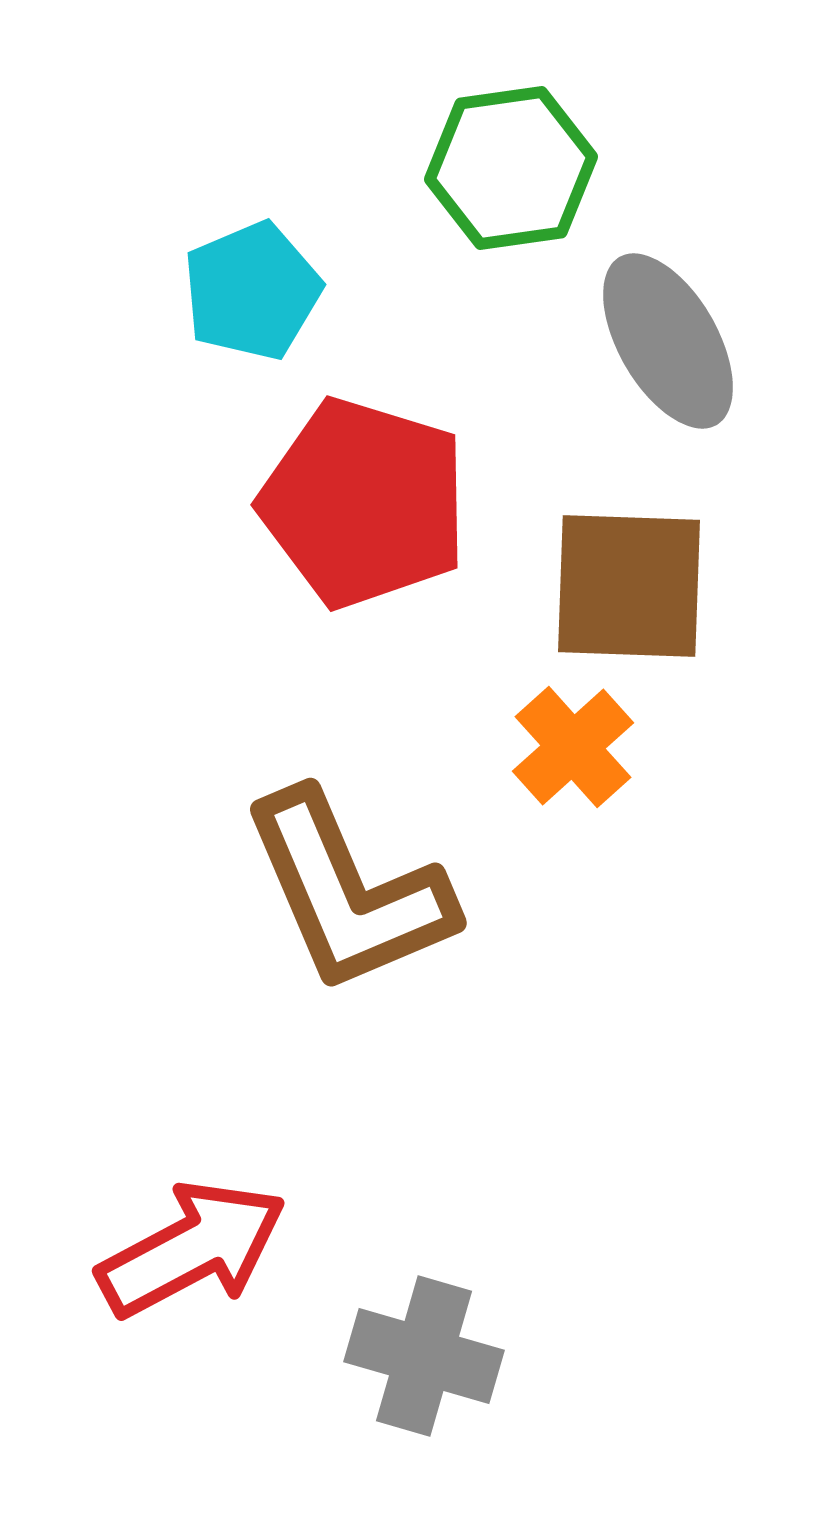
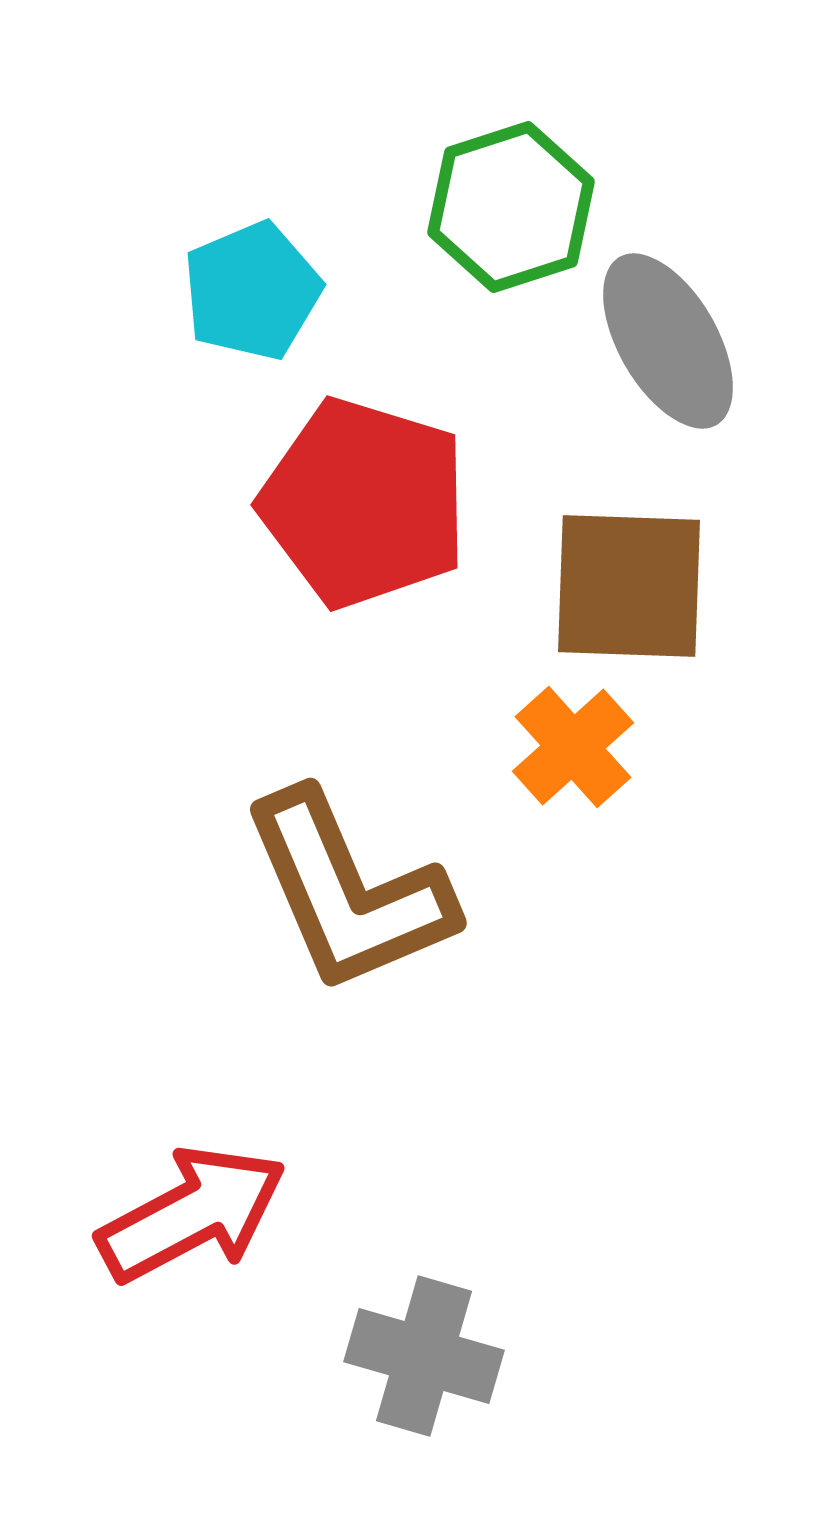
green hexagon: moved 39 px down; rotated 10 degrees counterclockwise
red arrow: moved 35 px up
